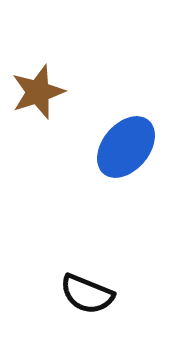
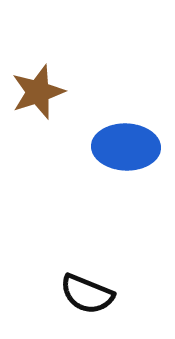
blue ellipse: rotated 52 degrees clockwise
